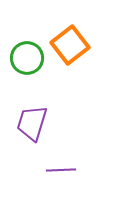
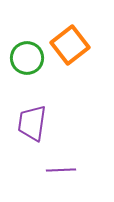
purple trapezoid: rotated 9 degrees counterclockwise
